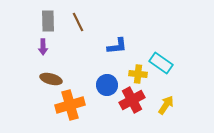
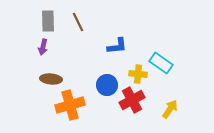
purple arrow: rotated 14 degrees clockwise
brown ellipse: rotated 10 degrees counterclockwise
yellow arrow: moved 4 px right, 4 px down
